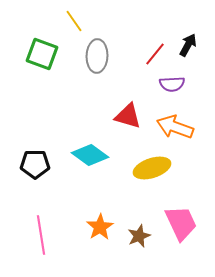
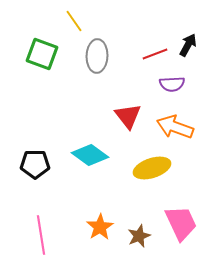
red line: rotated 30 degrees clockwise
red triangle: rotated 36 degrees clockwise
